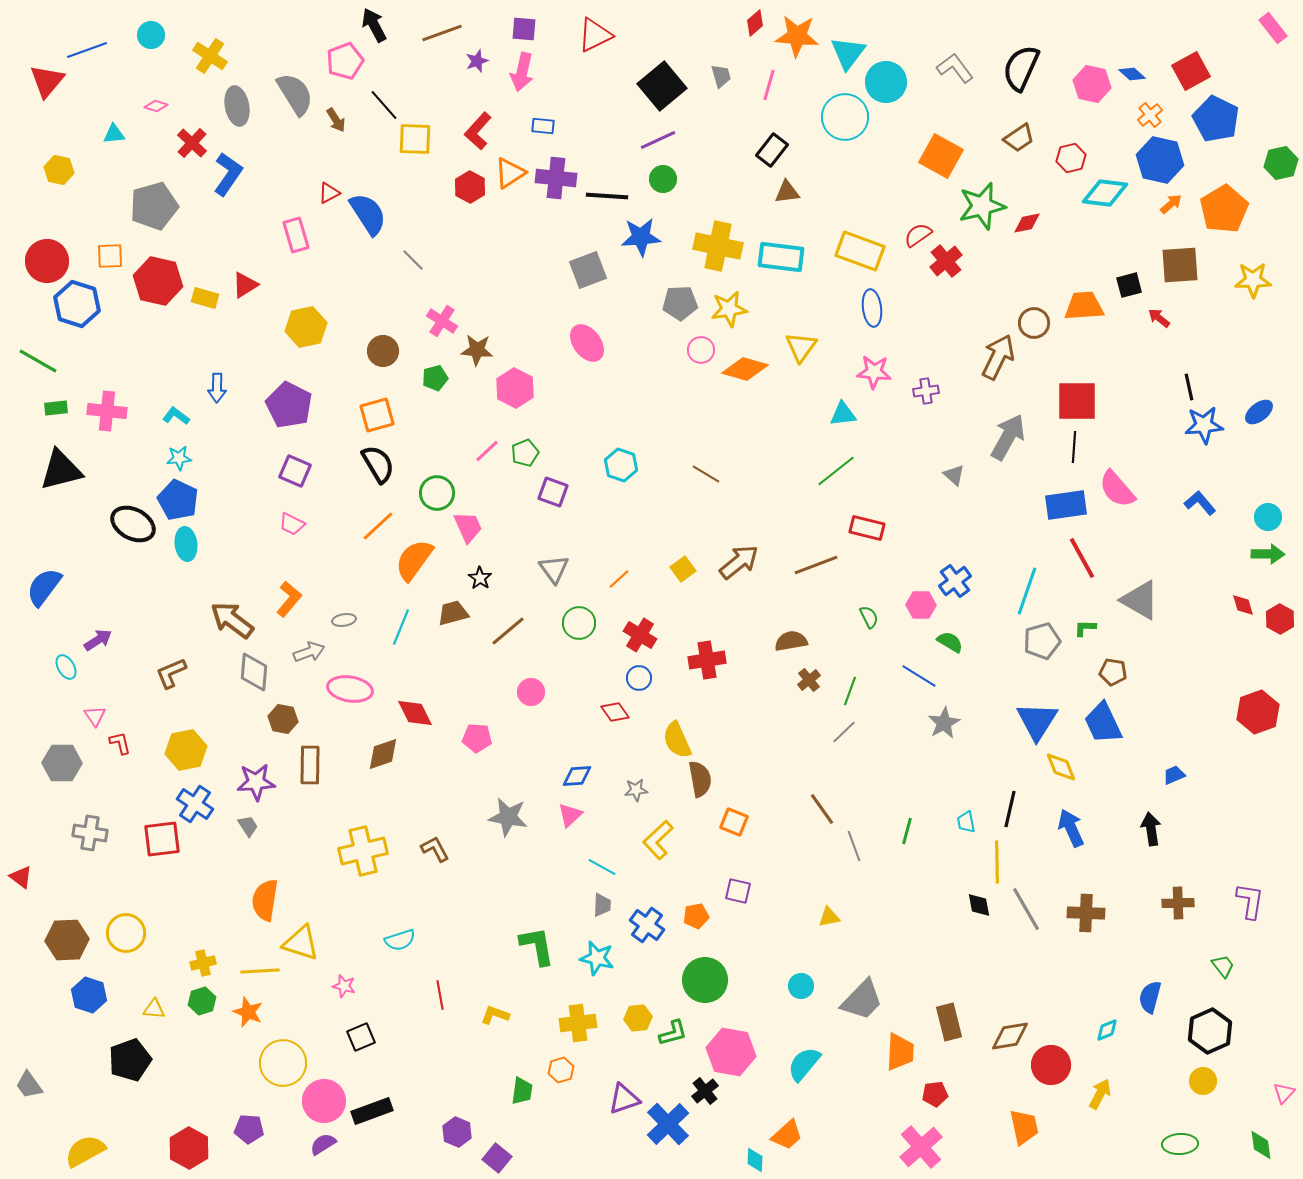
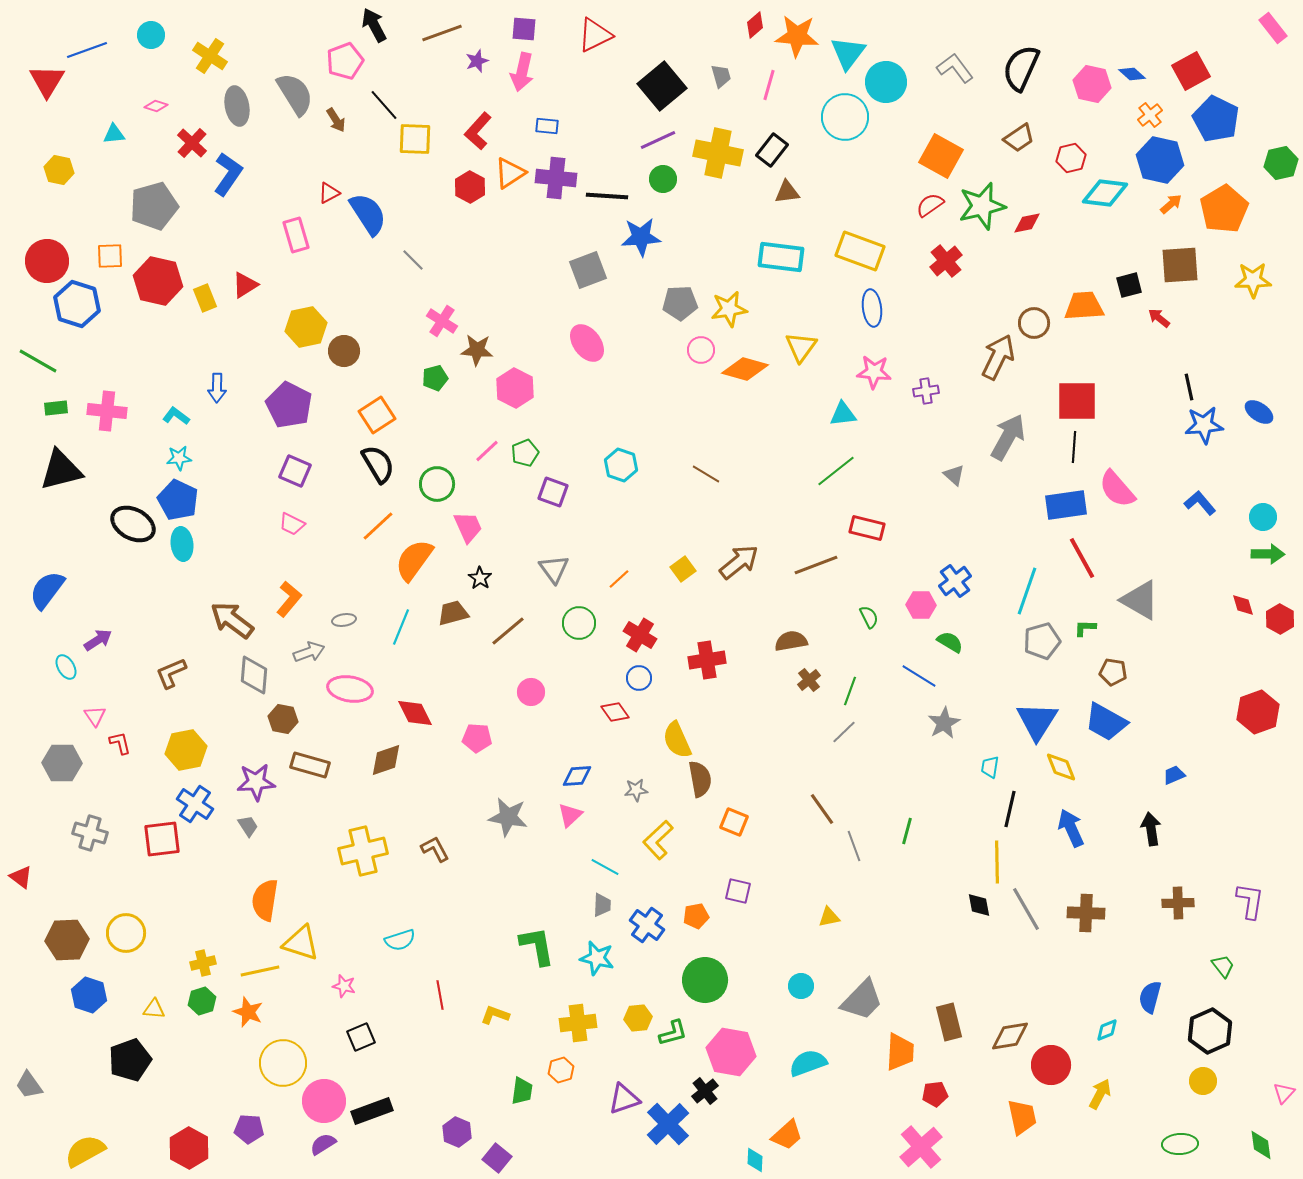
red diamond at (755, 23): moved 2 px down
red triangle at (47, 81): rotated 9 degrees counterclockwise
blue rectangle at (543, 126): moved 4 px right
red semicircle at (918, 235): moved 12 px right, 30 px up
yellow cross at (718, 246): moved 93 px up
yellow rectangle at (205, 298): rotated 52 degrees clockwise
brown circle at (383, 351): moved 39 px left
blue ellipse at (1259, 412): rotated 72 degrees clockwise
orange square at (377, 415): rotated 18 degrees counterclockwise
green circle at (437, 493): moved 9 px up
cyan circle at (1268, 517): moved 5 px left
cyan ellipse at (186, 544): moved 4 px left
blue semicircle at (44, 587): moved 3 px right, 3 px down
gray diamond at (254, 672): moved 3 px down
blue trapezoid at (1103, 723): moved 3 px right, 1 px up; rotated 36 degrees counterclockwise
brown diamond at (383, 754): moved 3 px right, 6 px down
brown rectangle at (310, 765): rotated 75 degrees counterclockwise
cyan trapezoid at (966, 822): moved 24 px right, 55 px up; rotated 20 degrees clockwise
gray cross at (90, 833): rotated 8 degrees clockwise
cyan line at (602, 867): moved 3 px right
yellow line at (260, 971): rotated 9 degrees counterclockwise
cyan semicircle at (804, 1064): moved 4 px right, 1 px up; rotated 30 degrees clockwise
orange trapezoid at (1024, 1127): moved 2 px left, 10 px up
